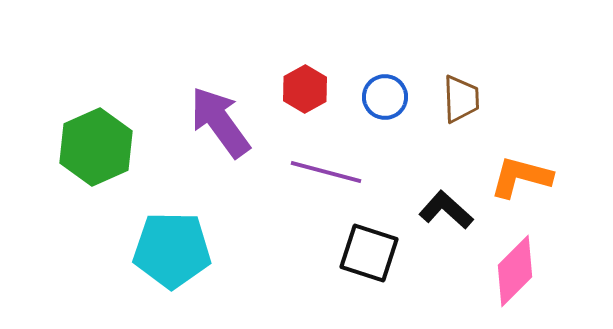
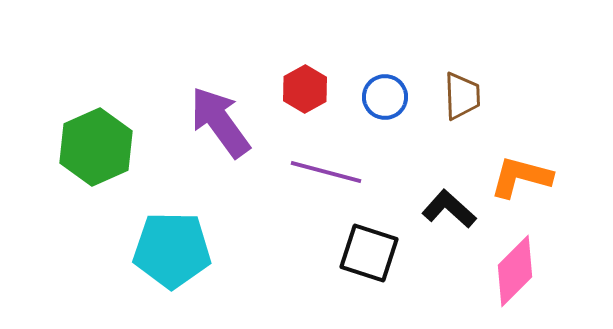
brown trapezoid: moved 1 px right, 3 px up
black L-shape: moved 3 px right, 1 px up
